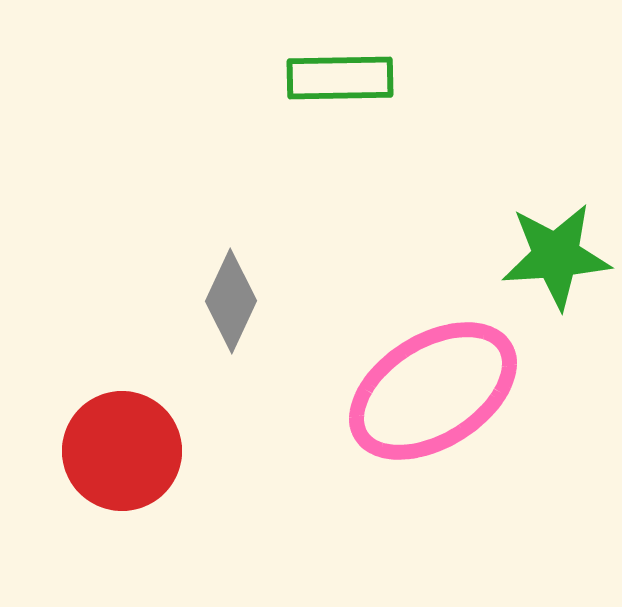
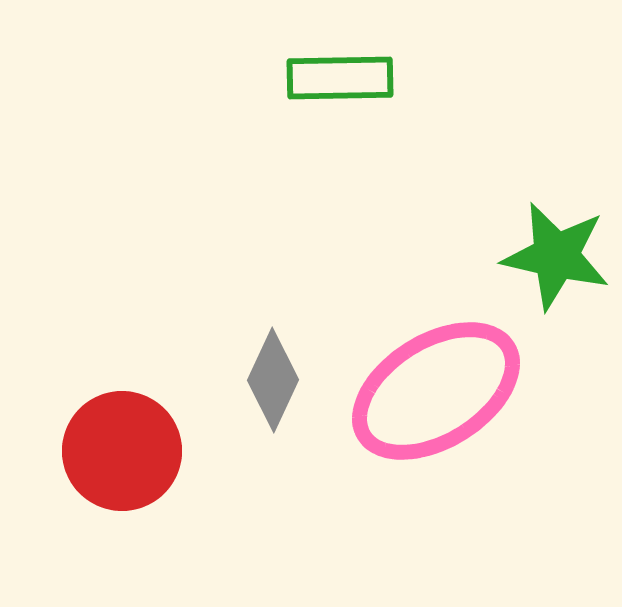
green star: rotated 17 degrees clockwise
gray diamond: moved 42 px right, 79 px down
pink ellipse: moved 3 px right
